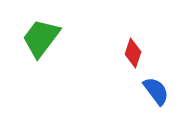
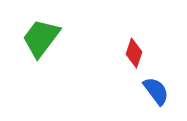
red diamond: moved 1 px right
